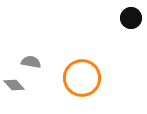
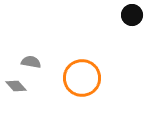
black circle: moved 1 px right, 3 px up
gray diamond: moved 2 px right, 1 px down
